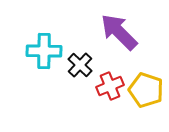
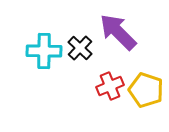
purple arrow: moved 1 px left
black cross: moved 17 px up
